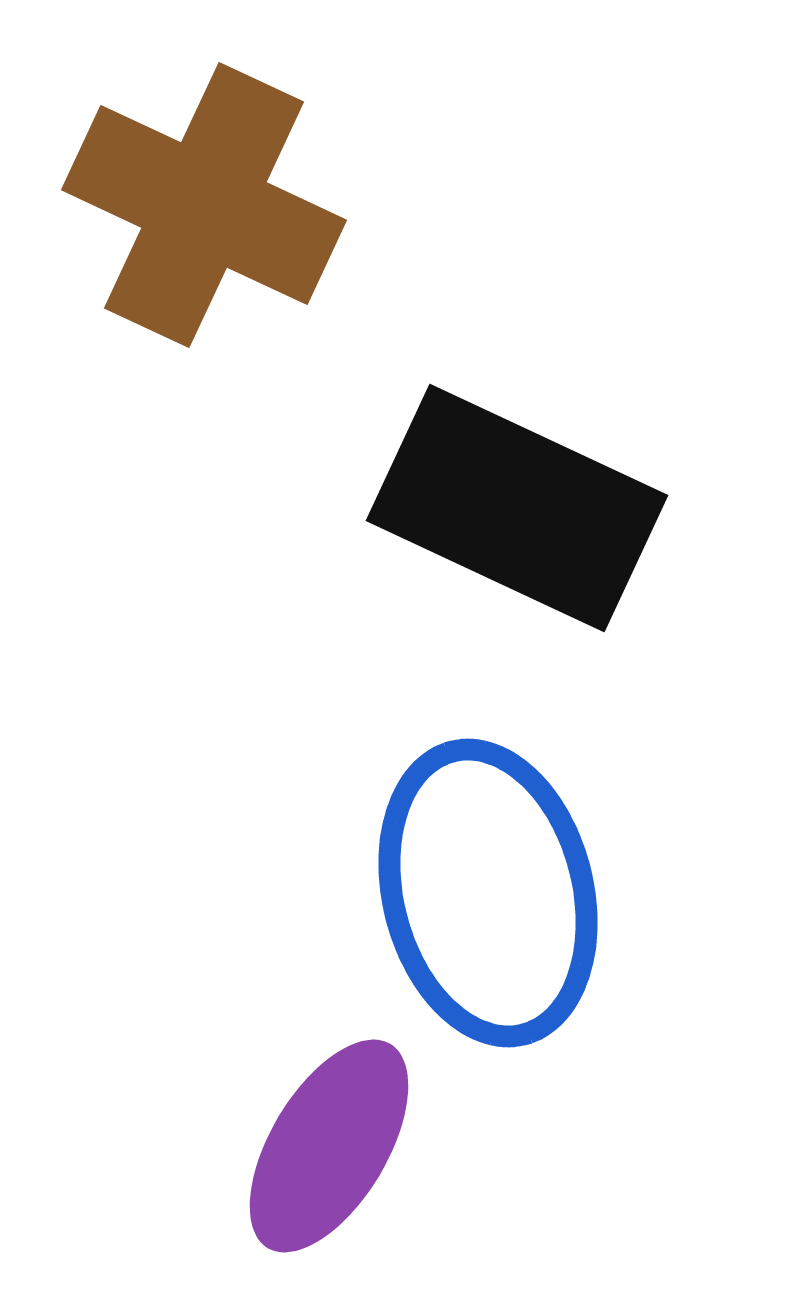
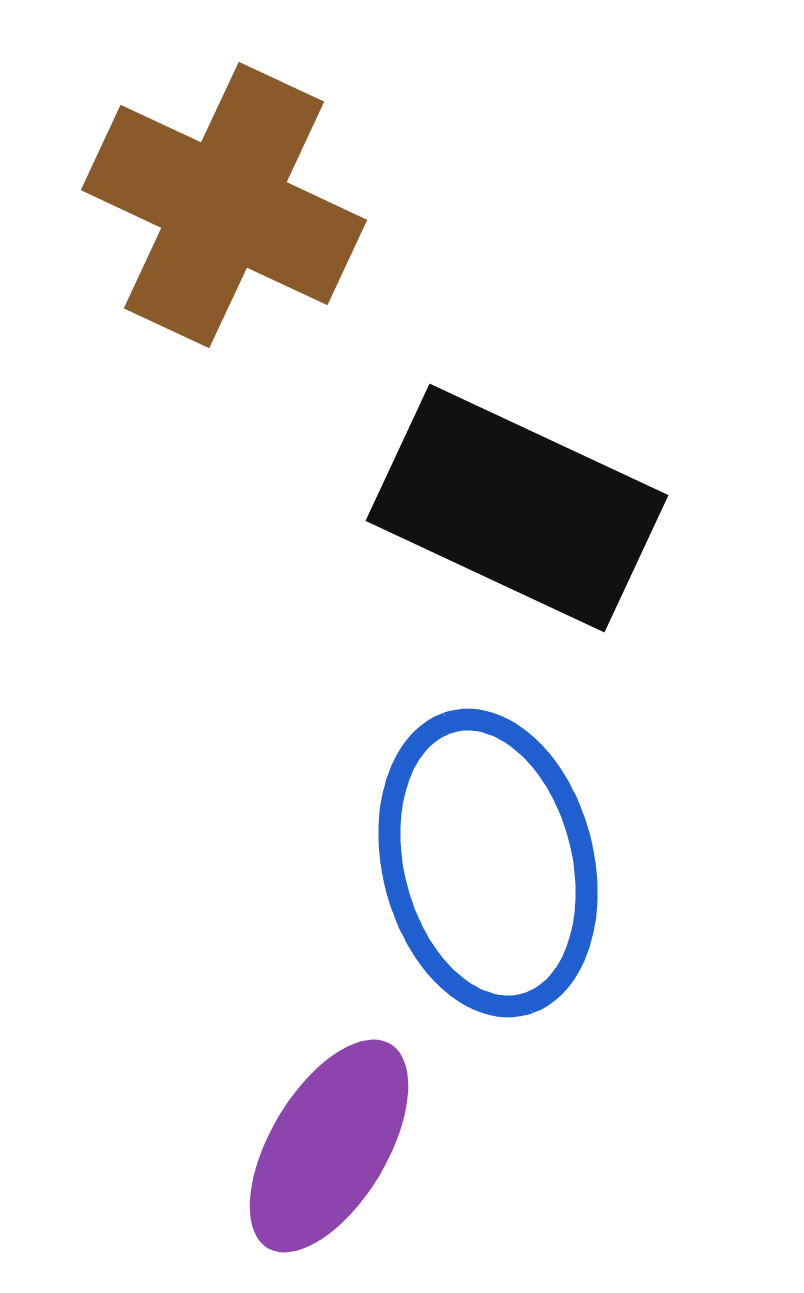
brown cross: moved 20 px right
blue ellipse: moved 30 px up
